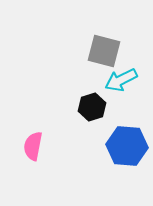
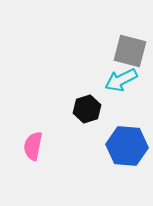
gray square: moved 26 px right
black hexagon: moved 5 px left, 2 px down
